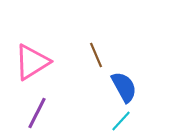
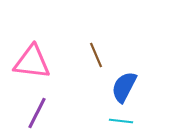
pink triangle: rotated 39 degrees clockwise
blue semicircle: rotated 124 degrees counterclockwise
cyan line: rotated 55 degrees clockwise
